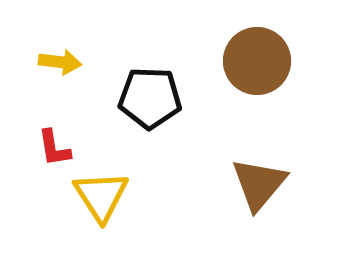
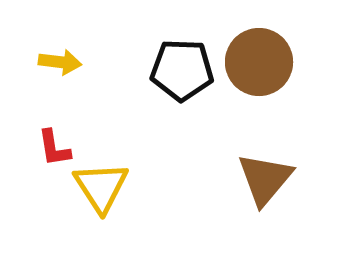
brown circle: moved 2 px right, 1 px down
black pentagon: moved 32 px right, 28 px up
brown triangle: moved 6 px right, 5 px up
yellow triangle: moved 9 px up
